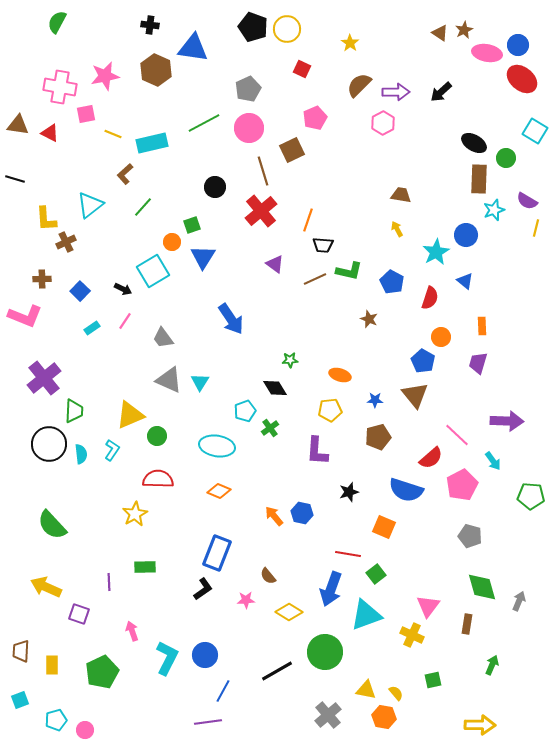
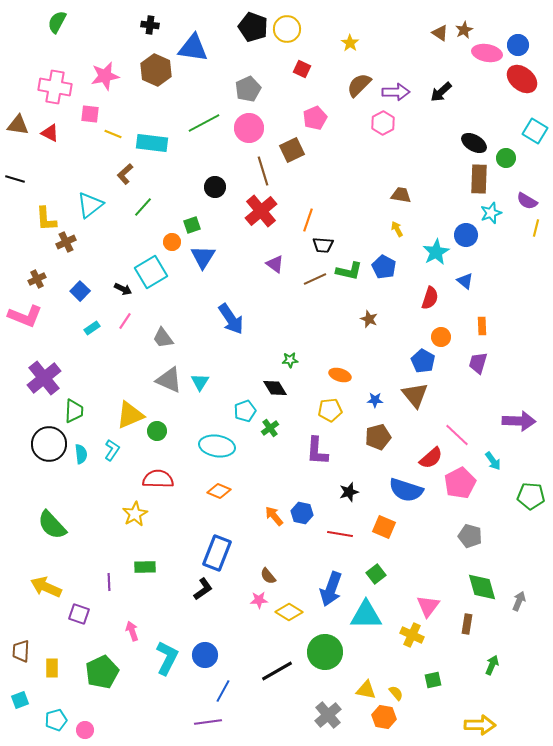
pink cross at (60, 87): moved 5 px left
pink square at (86, 114): moved 4 px right; rotated 18 degrees clockwise
cyan rectangle at (152, 143): rotated 20 degrees clockwise
cyan star at (494, 210): moved 3 px left, 3 px down
cyan square at (153, 271): moved 2 px left, 1 px down
brown cross at (42, 279): moved 5 px left; rotated 24 degrees counterclockwise
blue pentagon at (392, 282): moved 8 px left, 15 px up
purple arrow at (507, 421): moved 12 px right
green circle at (157, 436): moved 5 px up
pink pentagon at (462, 485): moved 2 px left, 2 px up
red line at (348, 554): moved 8 px left, 20 px up
pink star at (246, 600): moved 13 px right
cyan triangle at (366, 615): rotated 20 degrees clockwise
yellow rectangle at (52, 665): moved 3 px down
